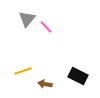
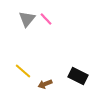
pink line: moved 8 px up
yellow line: rotated 60 degrees clockwise
brown arrow: rotated 32 degrees counterclockwise
